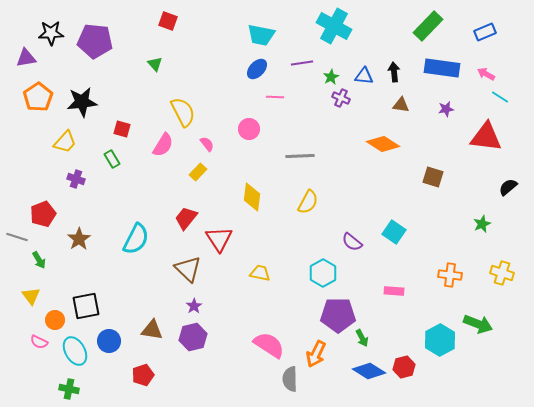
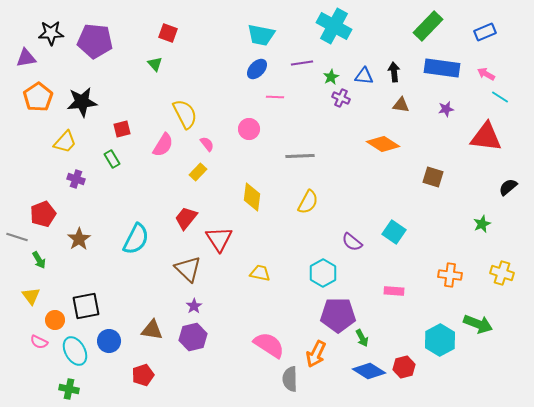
red square at (168, 21): moved 12 px down
yellow semicircle at (183, 112): moved 2 px right, 2 px down
red square at (122, 129): rotated 30 degrees counterclockwise
